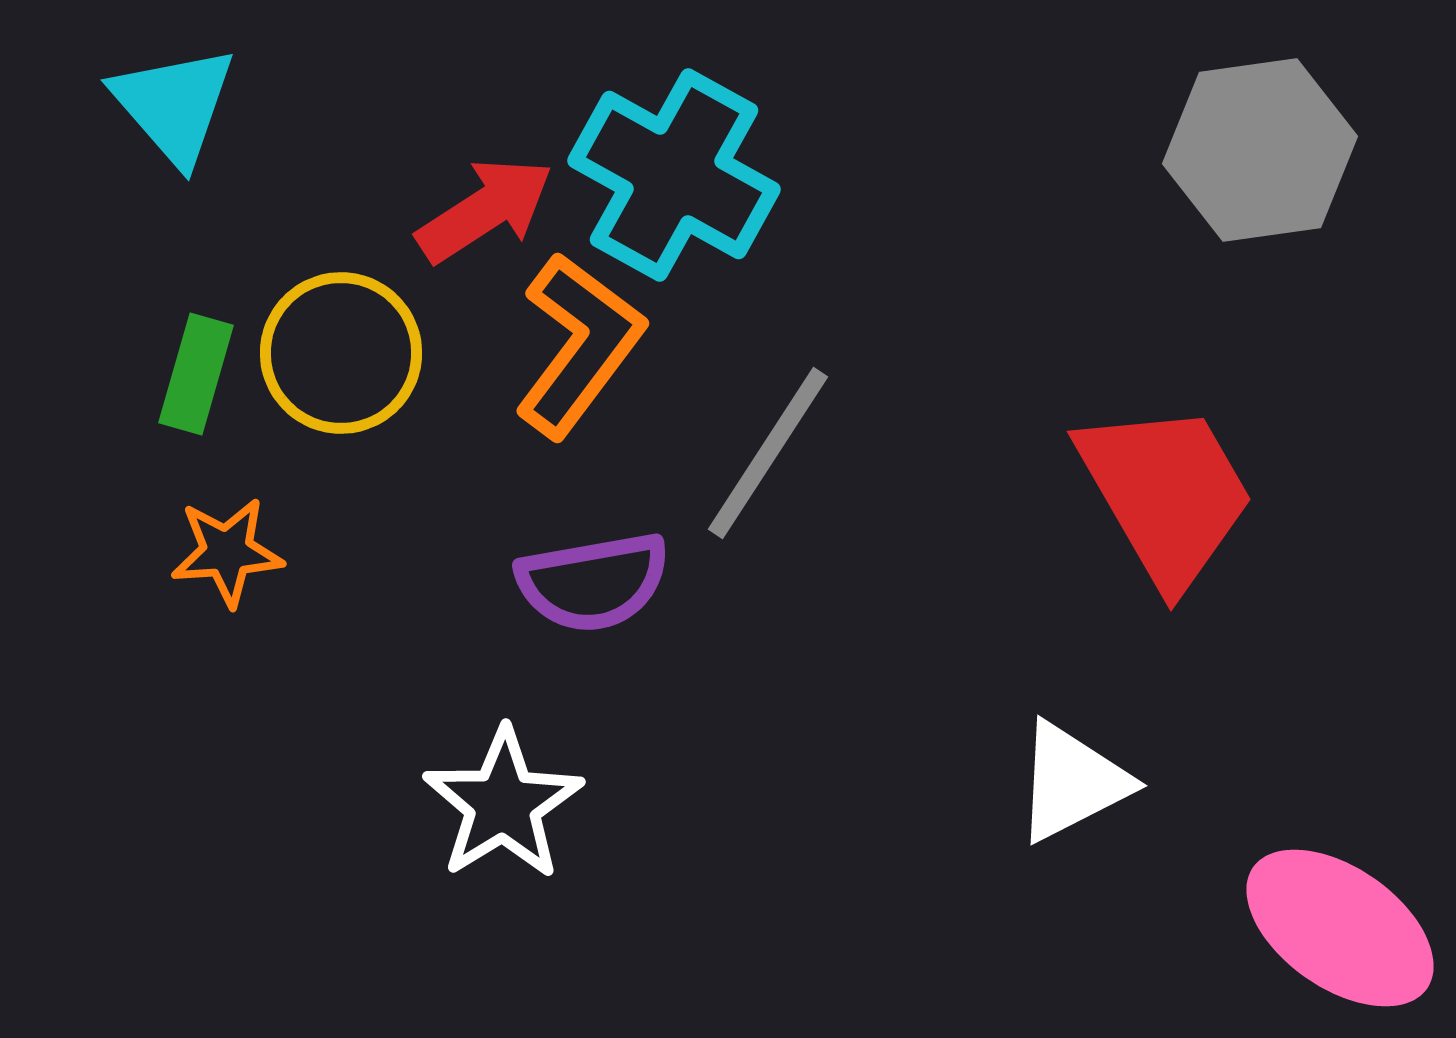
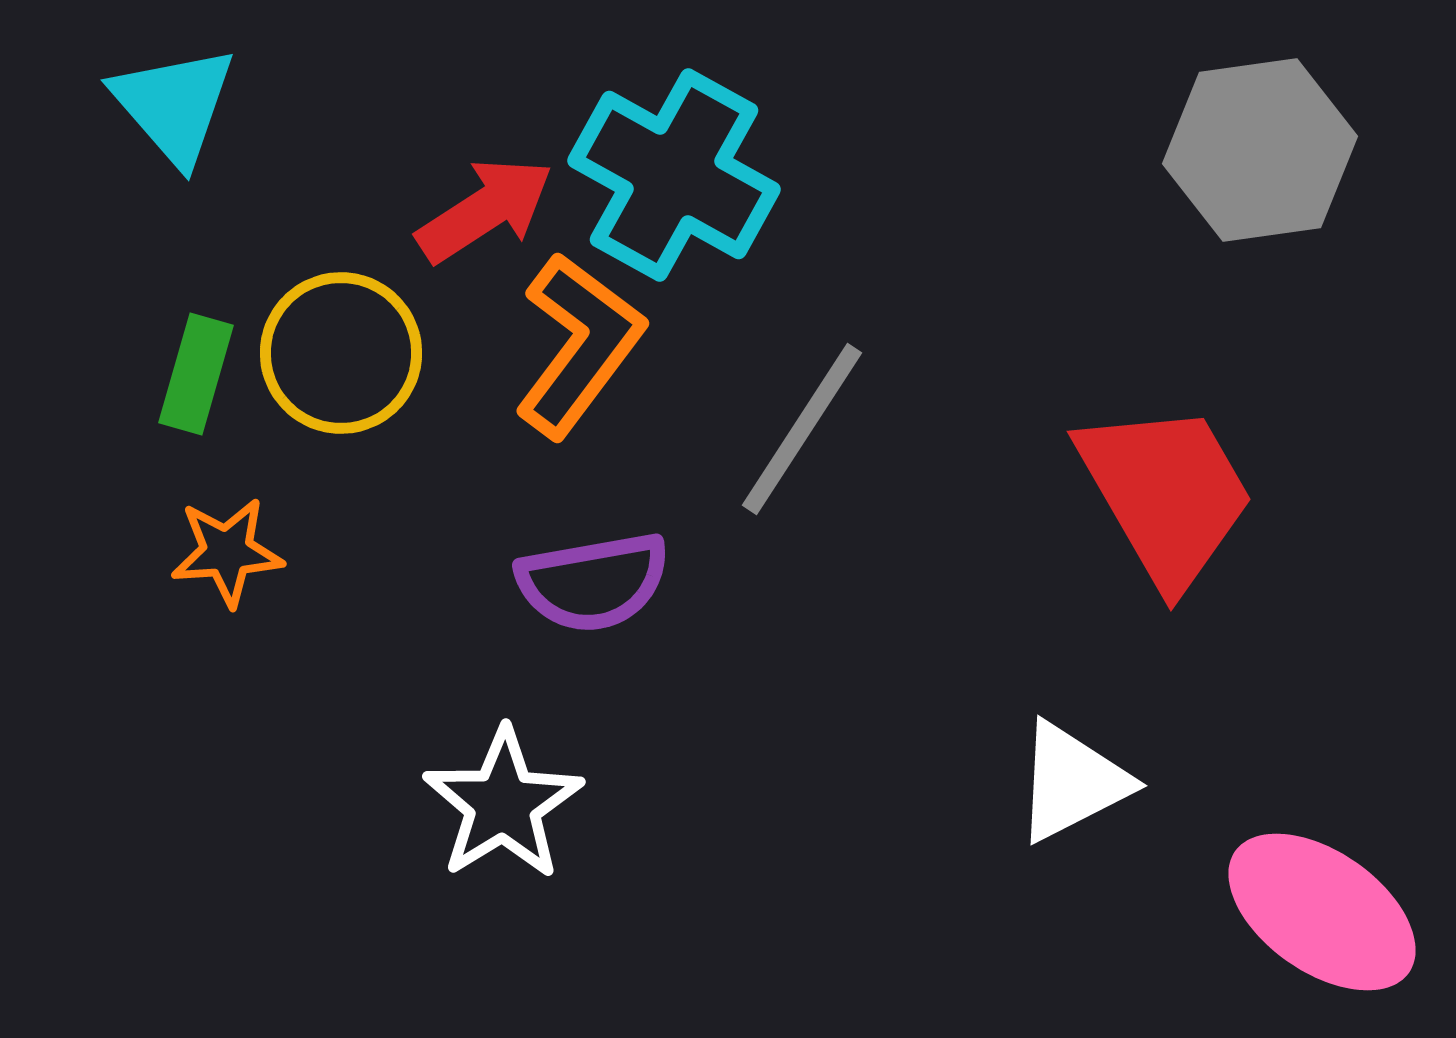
gray line: moved 34 px right, 24 px up
pink ellipse: moved 18 px left, 16 px up
